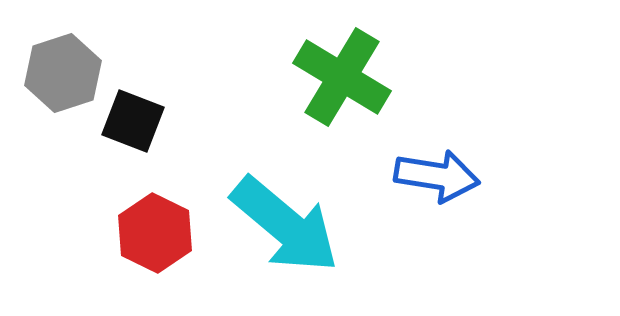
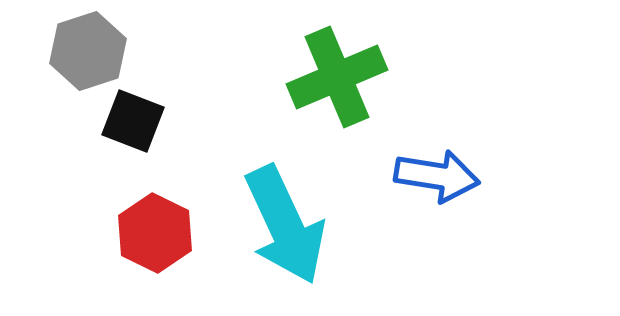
gray hexagon: moved 25 px right, 22 px up
green cross: moved 5 px left; rotated 36 degrees clockwise
cyan arrow: rotated 25 degrees clockwise
